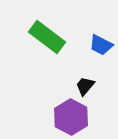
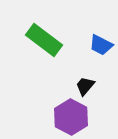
green rectangle: moved 3 px left, 3 px down
